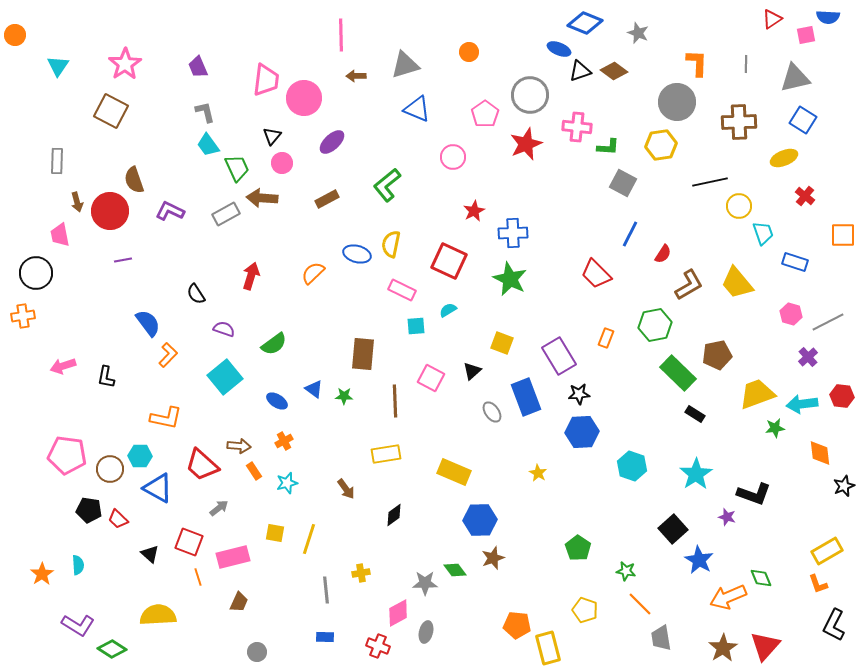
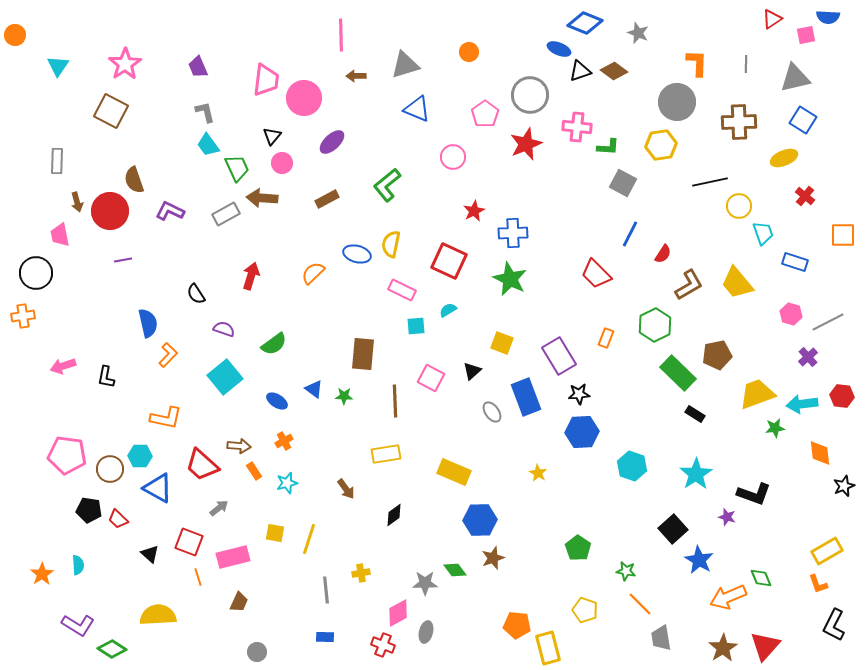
blue semicircle at (148, 323): rotated 24 degrees clockwise
green hexagon at (655, 325): rotated 16 degrees counterclockwise
red cross at (378, 646): moved 5 px right, 1 px up
